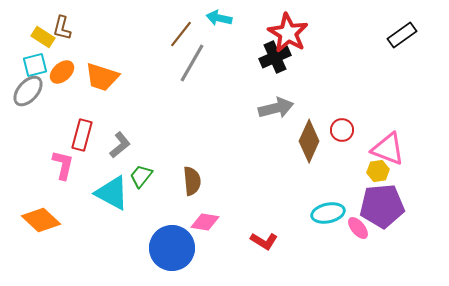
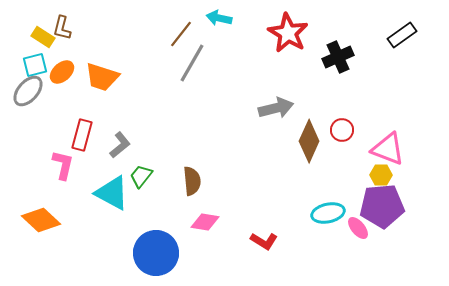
black cross: moved 63 px right
yellow hexagon: moved 3 px right, 4 px down; rotated 10 degrees clockwise
blue circle: moved 16 px left, 5 px down
